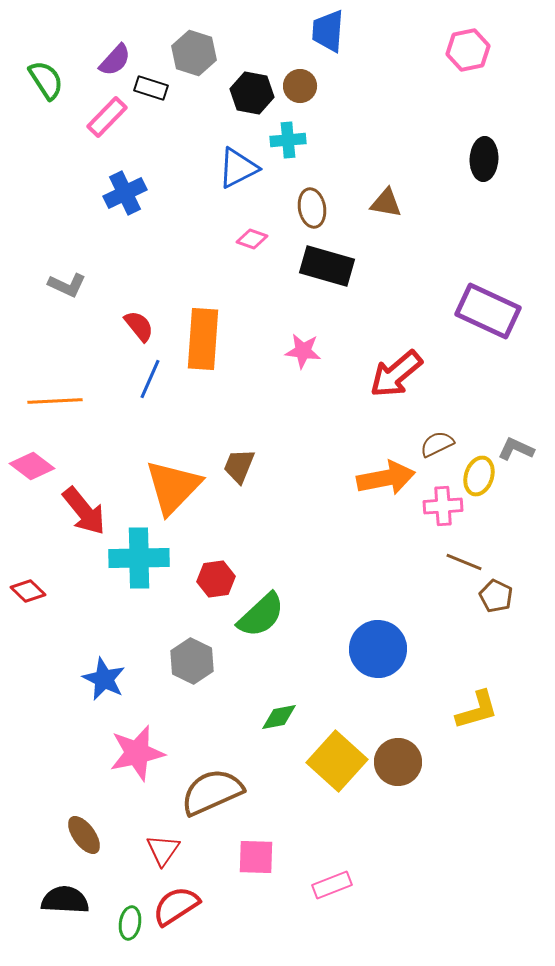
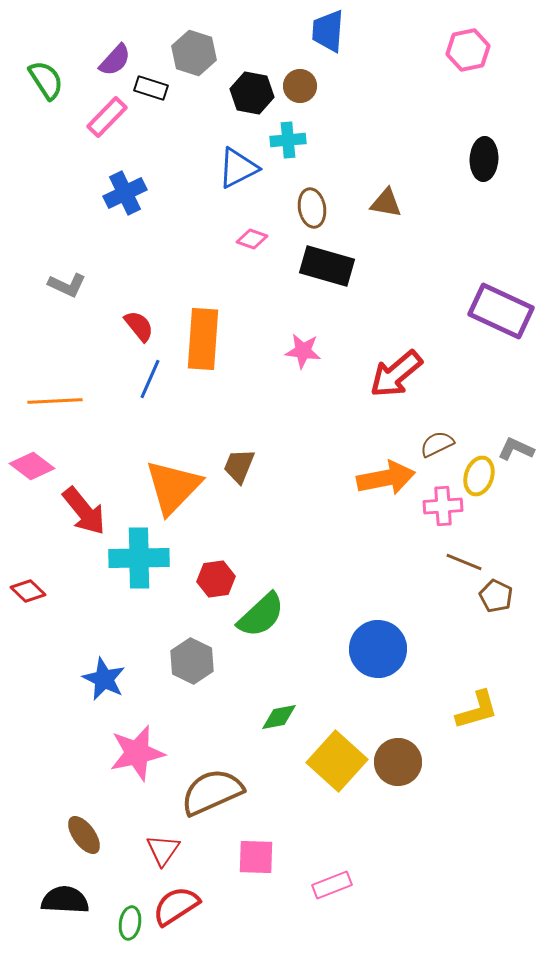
purple rectangle at (488, 311): moved 13 px right
